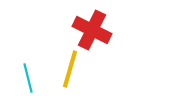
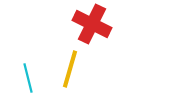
red cross: moved 6 px up
